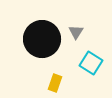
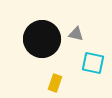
gray triangle: moved 2 px down; rotated 49 degrees counterclockwise
cyan square: moved 2 px right; rotated 20 degrees counterclockwise
